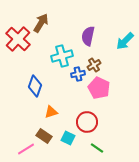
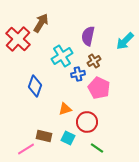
cyan cross: rotated 15 degrees counterclockwise
brown cross: moved 4 px up
orange triangle: moved 14 px right, 3 px up
brown rectangle: rotated 21 degrees counterclockwise
